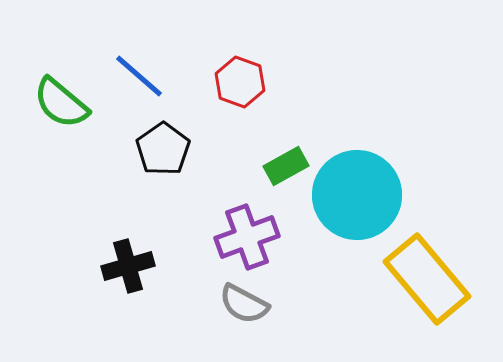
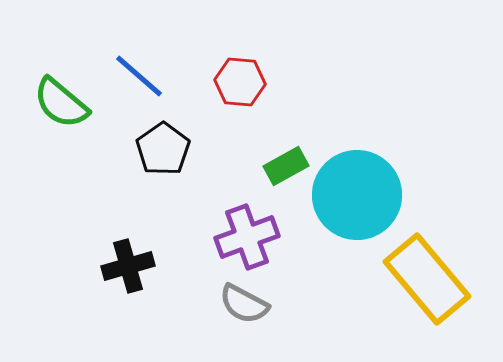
red hexagon: rotated 15 degrees counterclockwise
